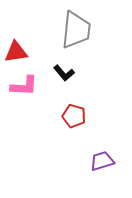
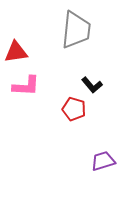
black L-shape: moved 28 px right, 12 px down
pink L-shape: moved 2 px right
red pentagon: moved 7 px up
purple trapezoid: moved 1 px right
